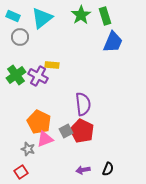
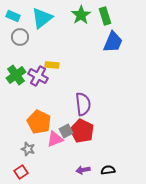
pink triangle: moved 10 px right
black semicircle: moved 1 px down; rotated 120 degrees counterclockwise
